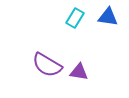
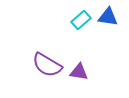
cyan rectangle: moved 6 px right, 2 px down; rotated 18 degrees clockwise
